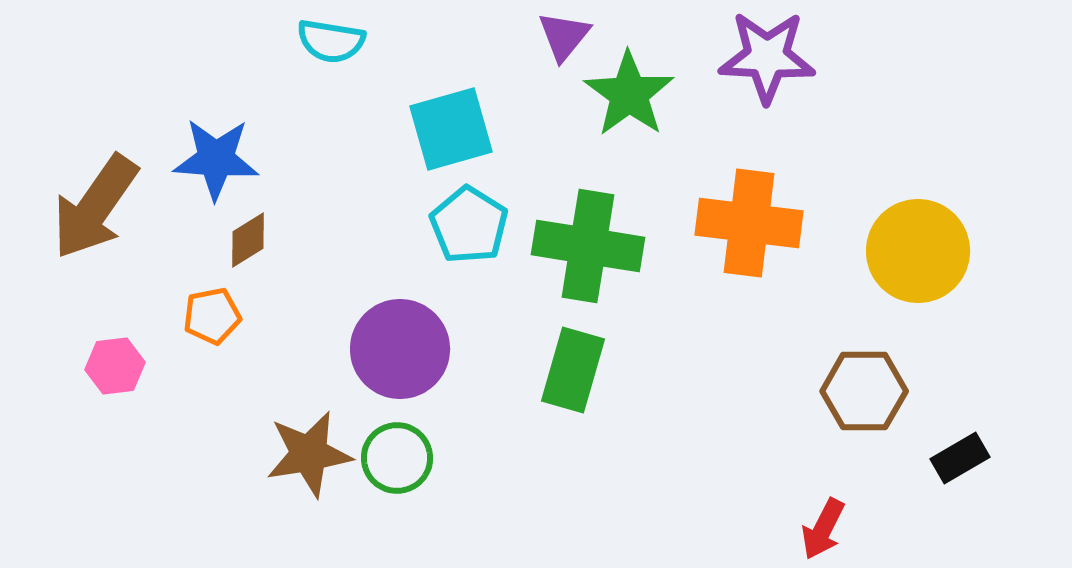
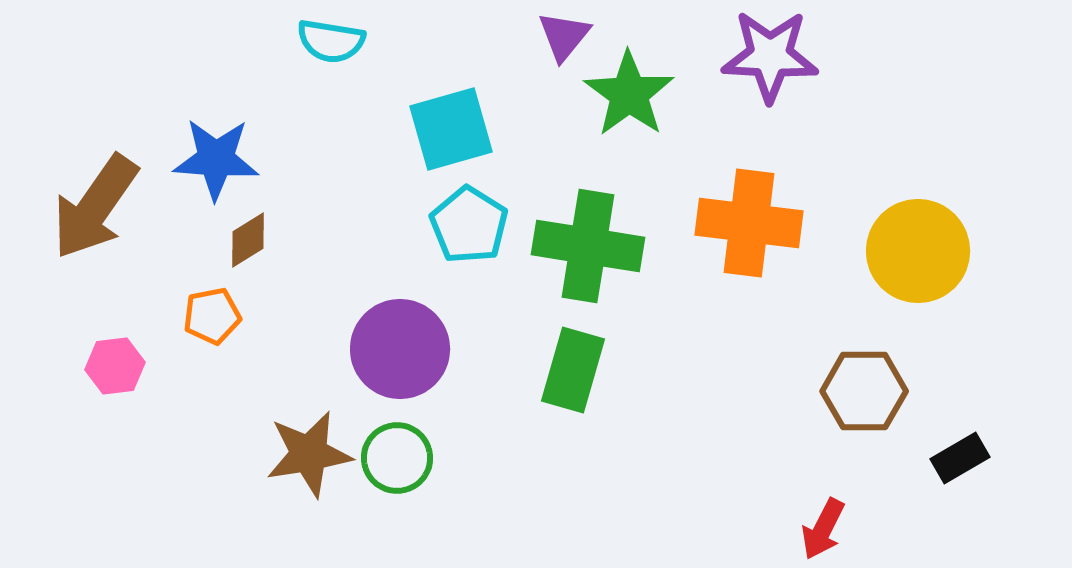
purple star: moved 3 px right, 1 px up
